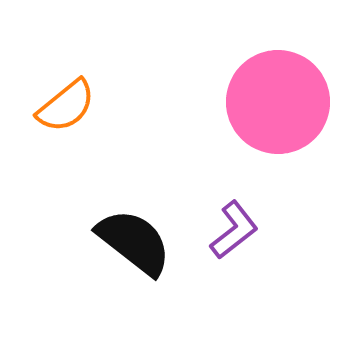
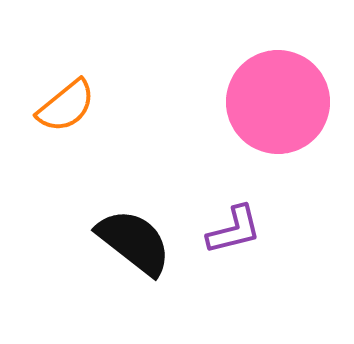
purple L-shape: rotated 24 degrees clockwise
